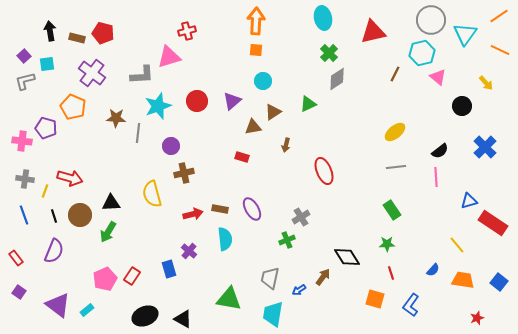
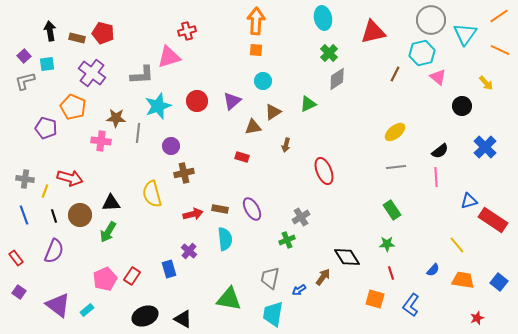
pink cross at (22, 141): moved 79 px right
red rectangle at (493, 223): moved 3 px up
